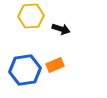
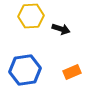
orange rectangle: moved 17 px right, 7 px down
